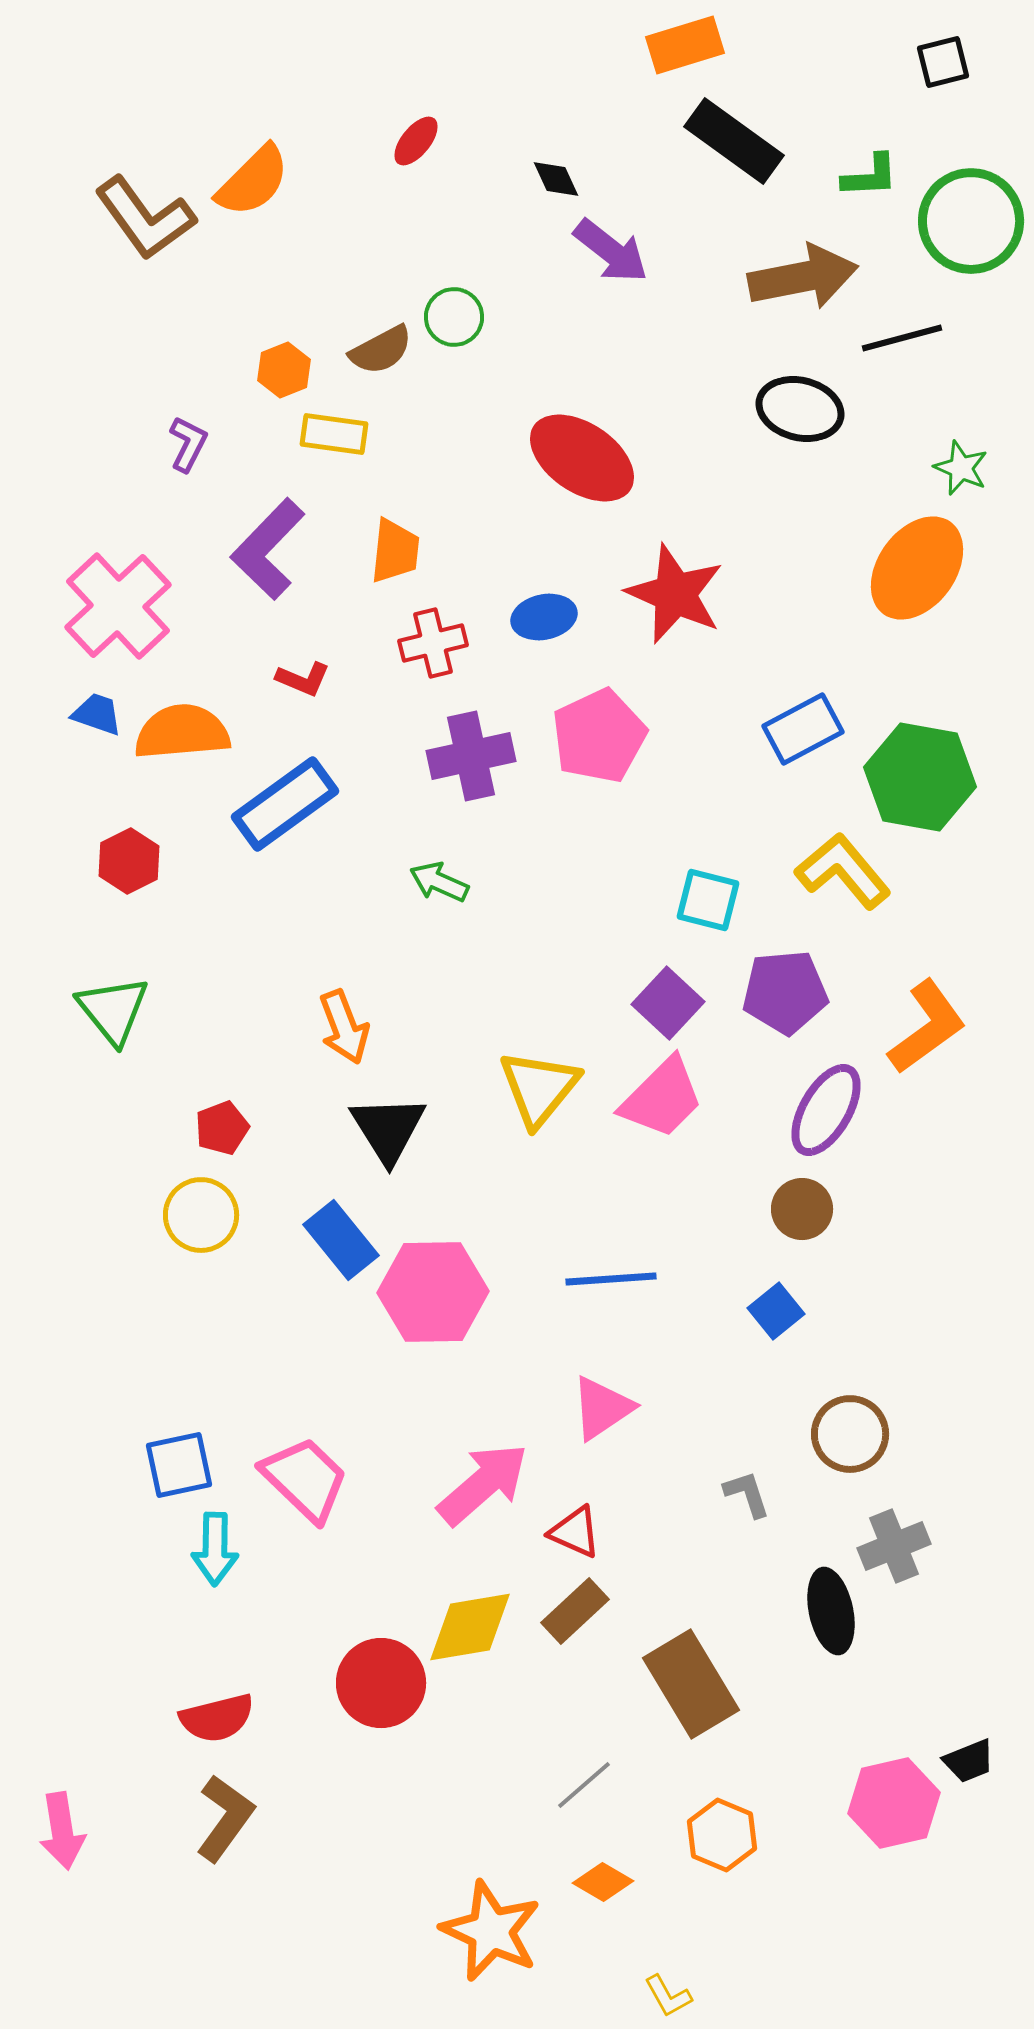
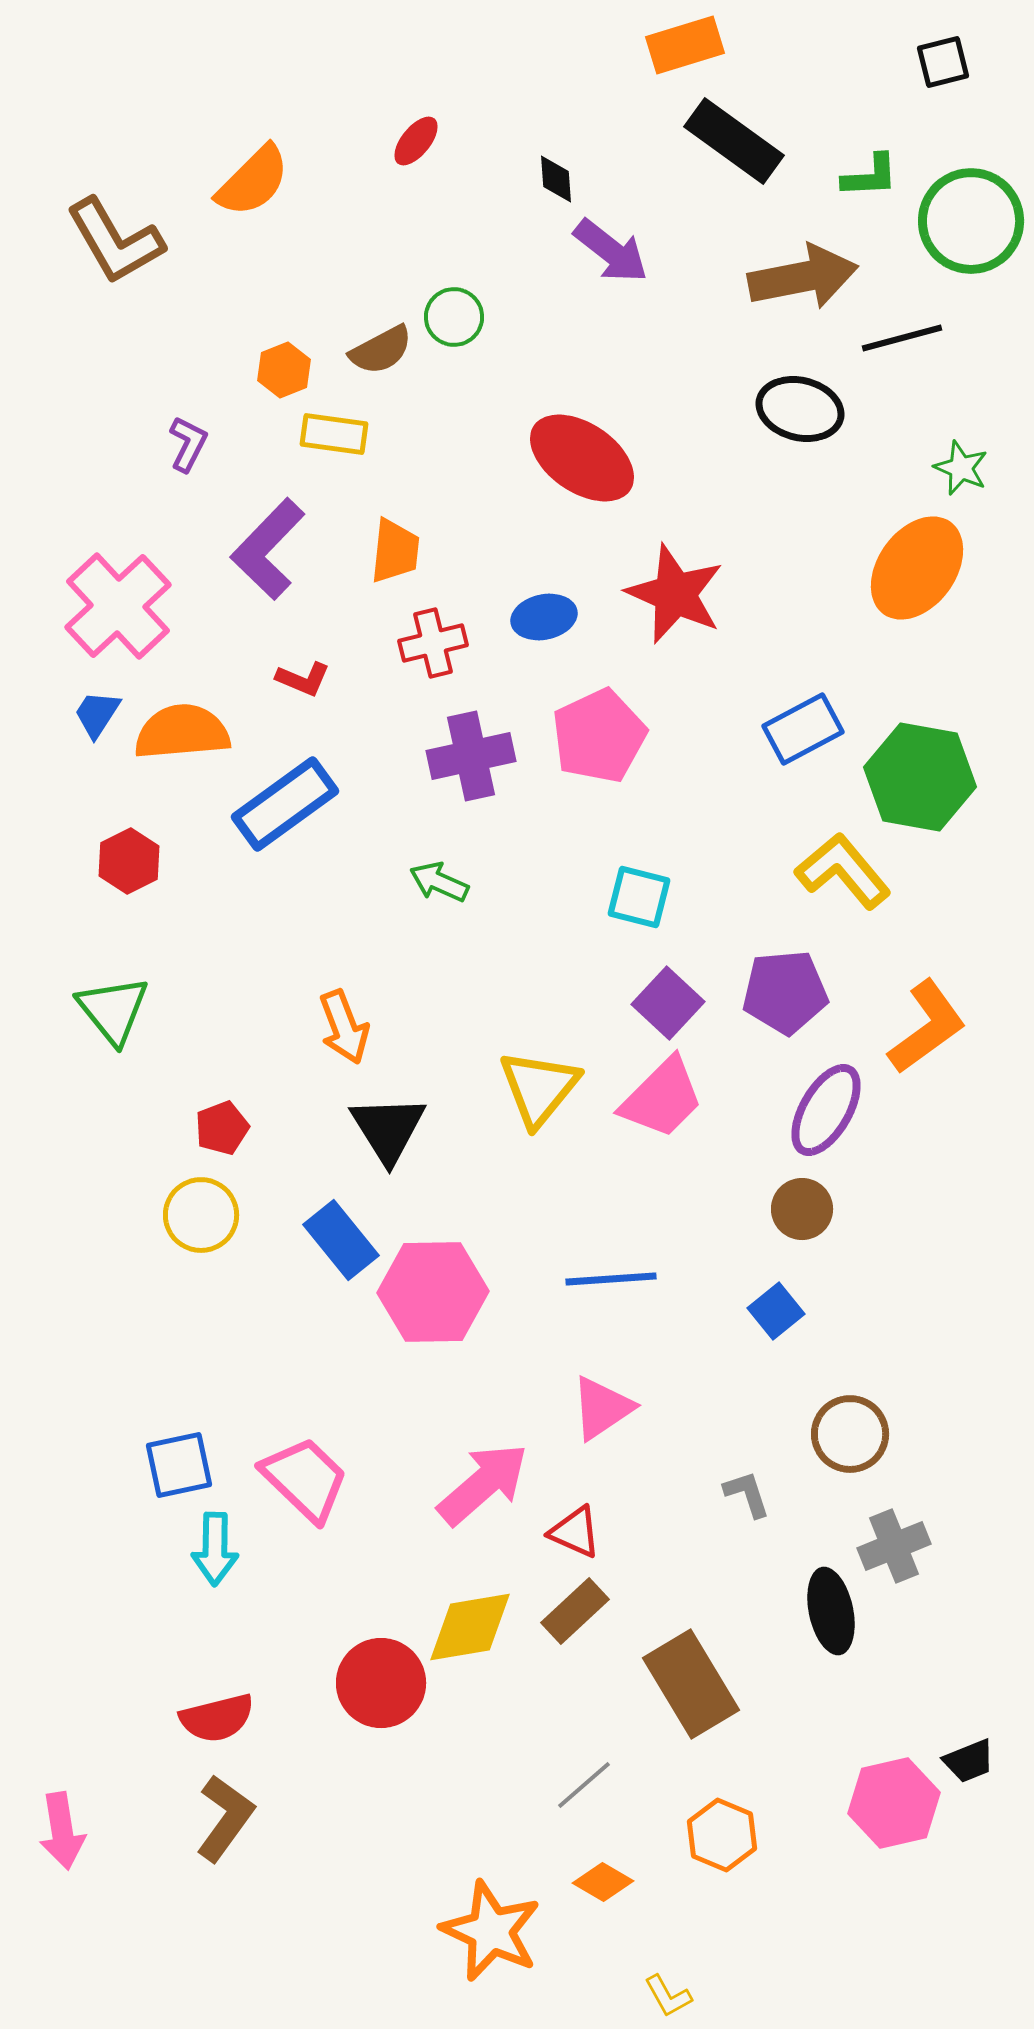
black diamond at (556, 179): rotated 21 degrees clockwise
brown L-shape at (145, 218): moved 30 px left, 23 px down; rotated 6 degrees clockwise
blue trapezoid at (97, 714): rotated 76 degrees counterclockwise
cyan square at (708, 900): moved 69 px left, 3 px up
